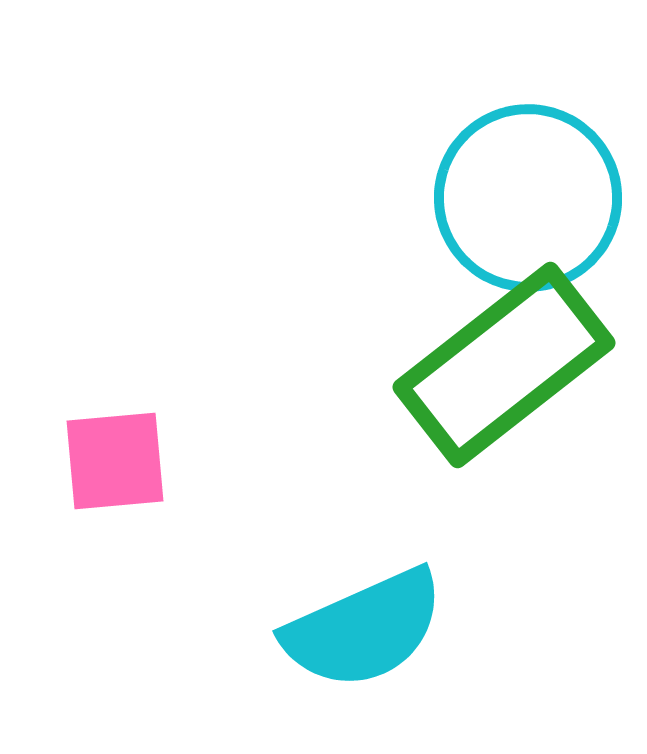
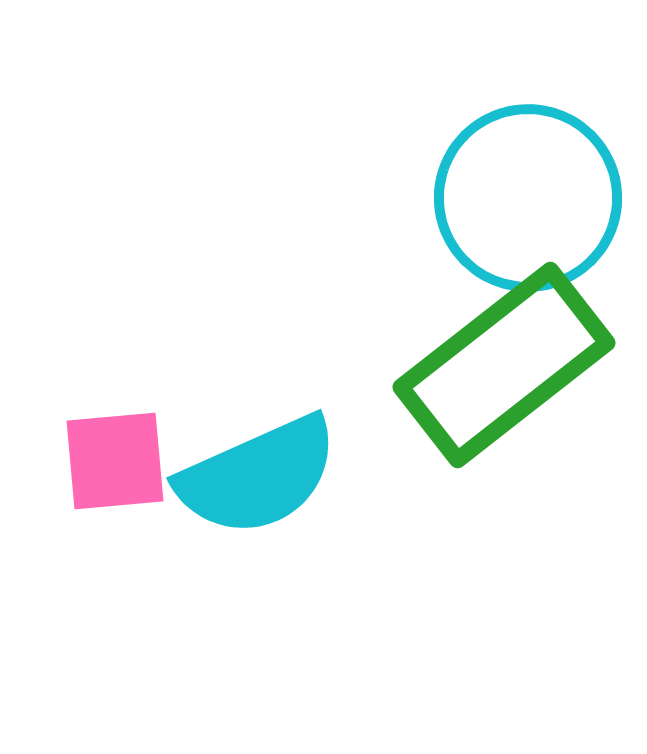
cyan semicircle: moved 106 px left, 153 px up
